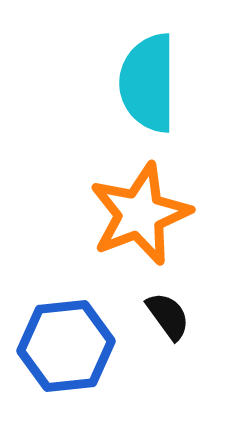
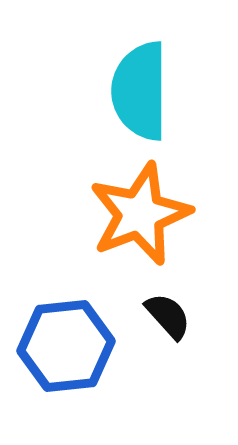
cyan semicircle: moved 8 px left, 8 px down
black semicircle: rotated 6 degrees counterclockwise
